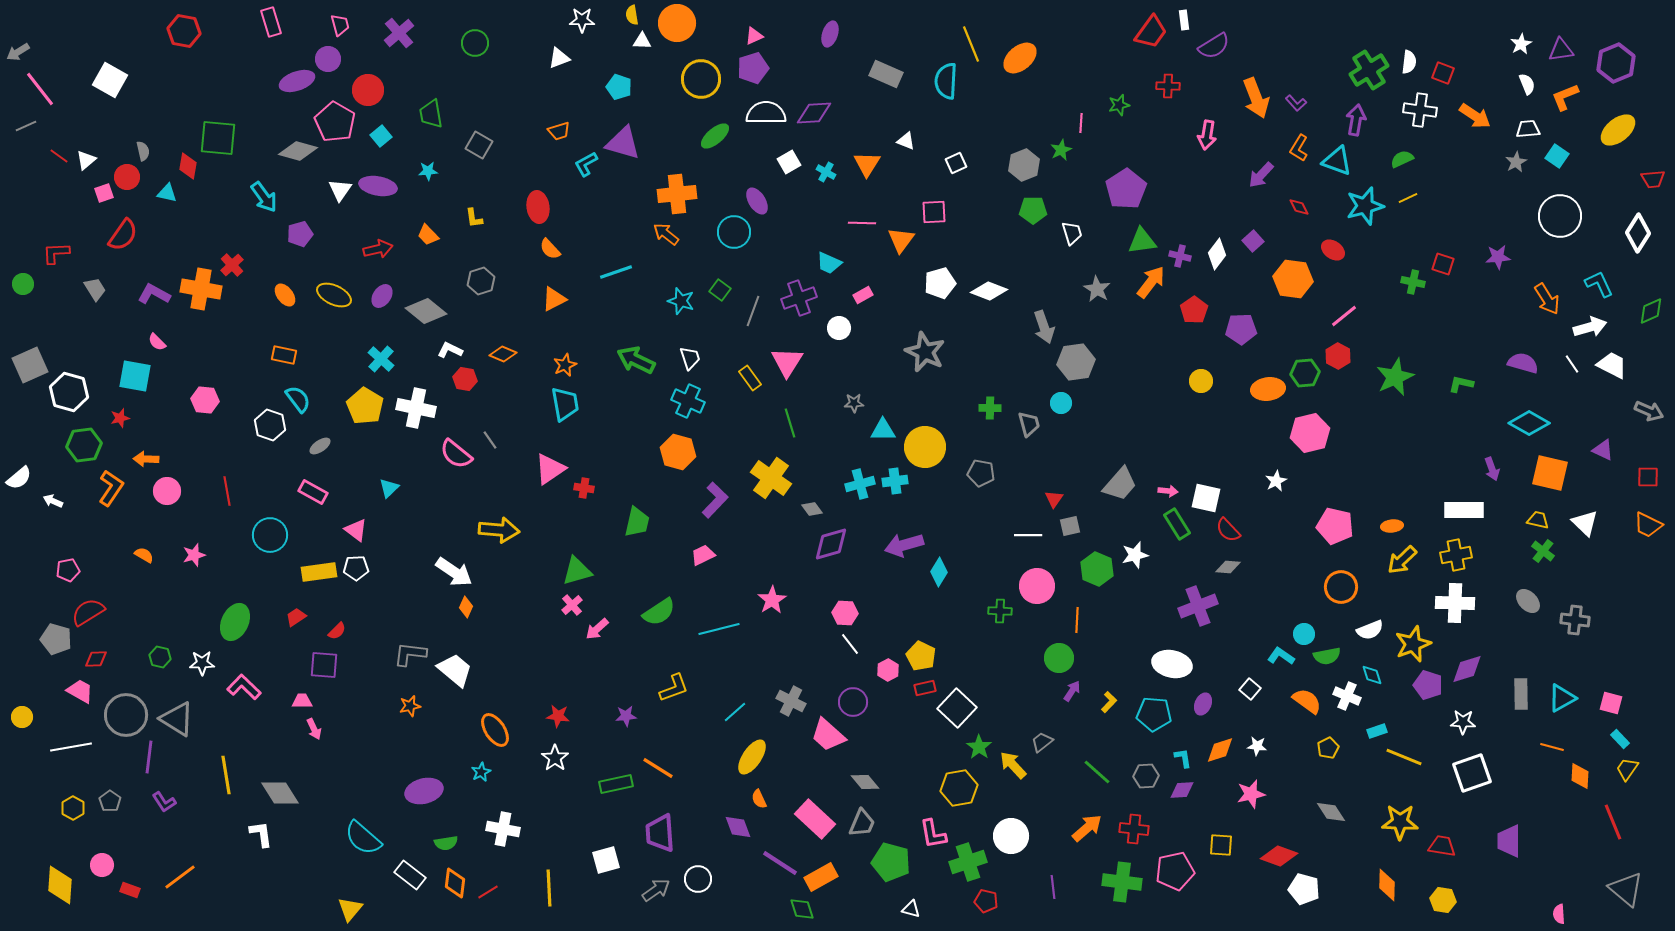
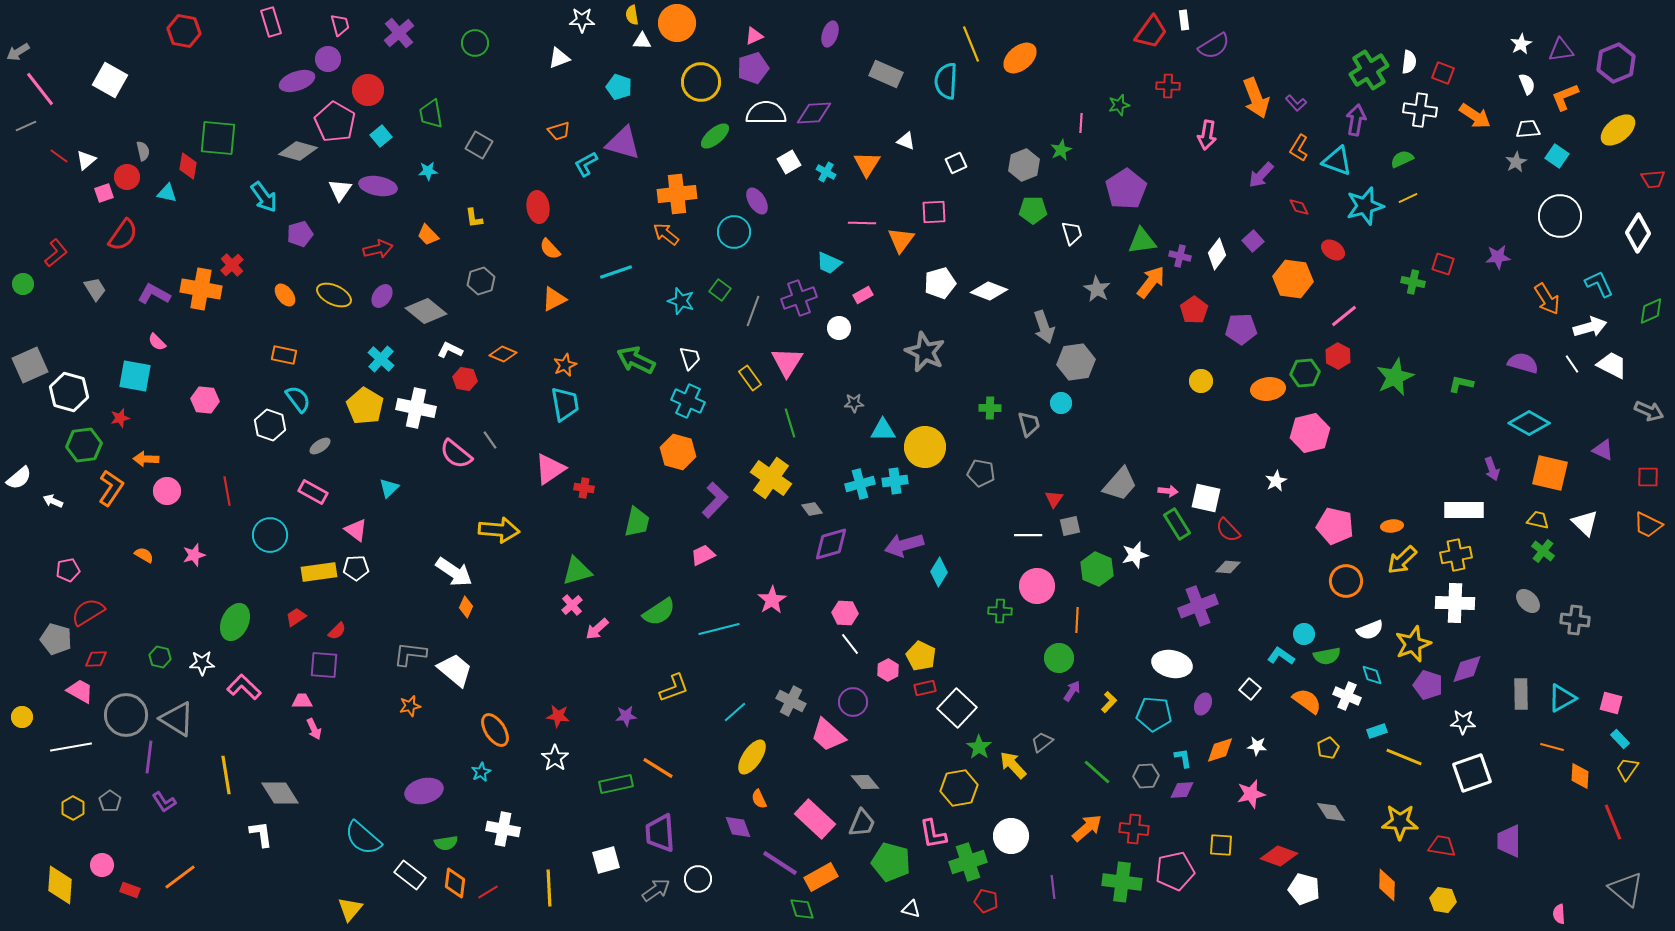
yellow circle at (701, 79): moved 3 px down
red L-shape at (56, 253): rotated 144 degrees clockwise
orange circle at (1341, 587): moved 5 px right, 6 px up
